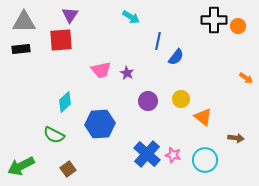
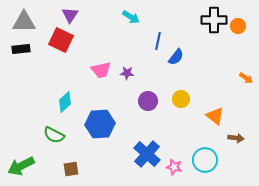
red square: rotated 30 degrees clockwise
purple star: rotated 24 degrees counterclockwise
orange triangle: moved 12 px right, 1 px up
pink star: moved 1 px right, 12 px down
brown square: moved 3 px right; rotated 28 degrees clockwise
